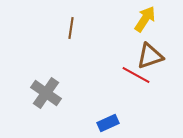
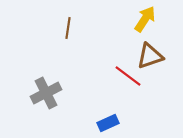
brown line: moved 3 px left
red line: moved 8 px left, 1 px down; rotated 8 degrees clockwise
gray cross: rotated 28 degrees clockwise
